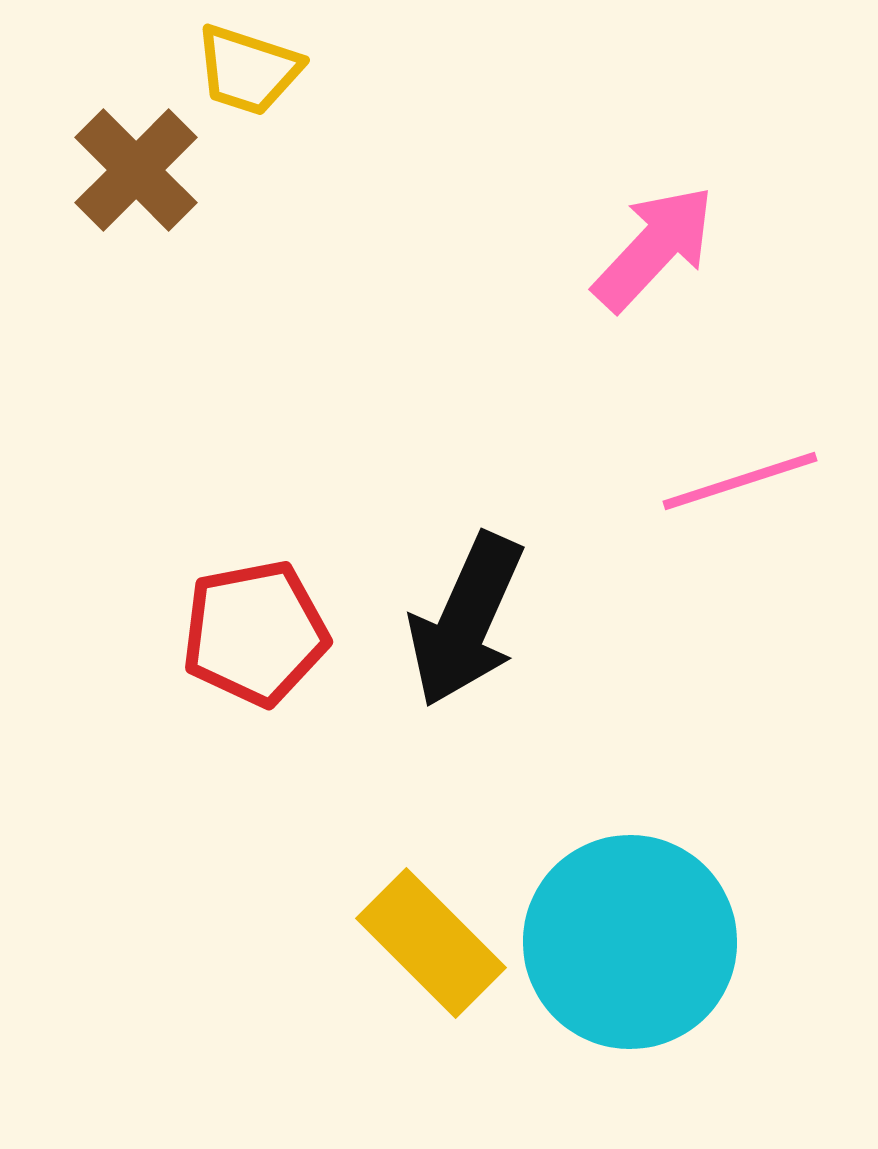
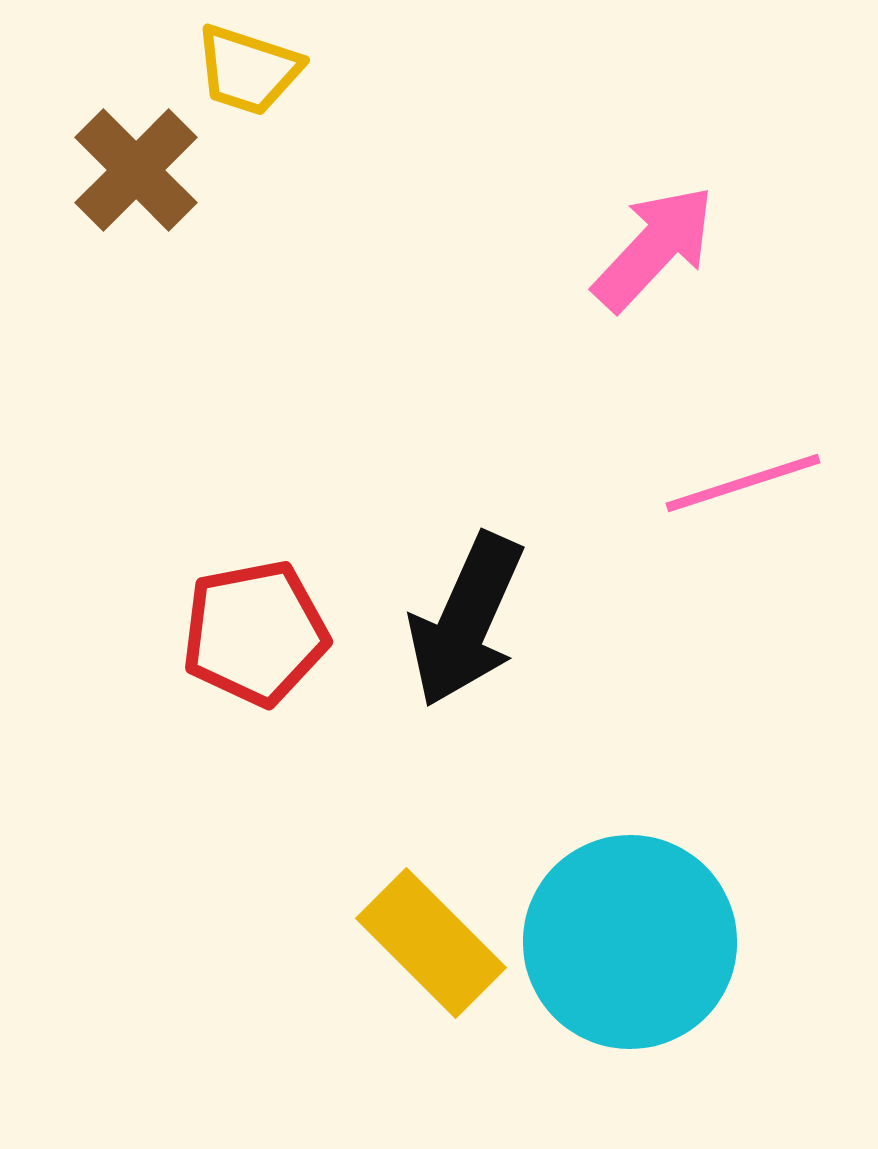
pink line: moved 3 px right, 2 px down
